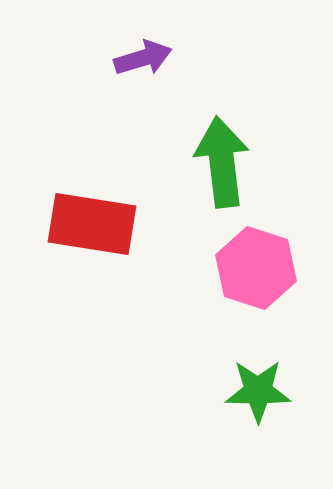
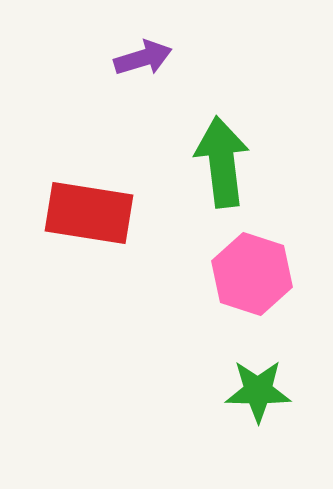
red rectangle: moved 3 px left, 11 px up
pink hexagon: moved 4 px left, 6 px down
